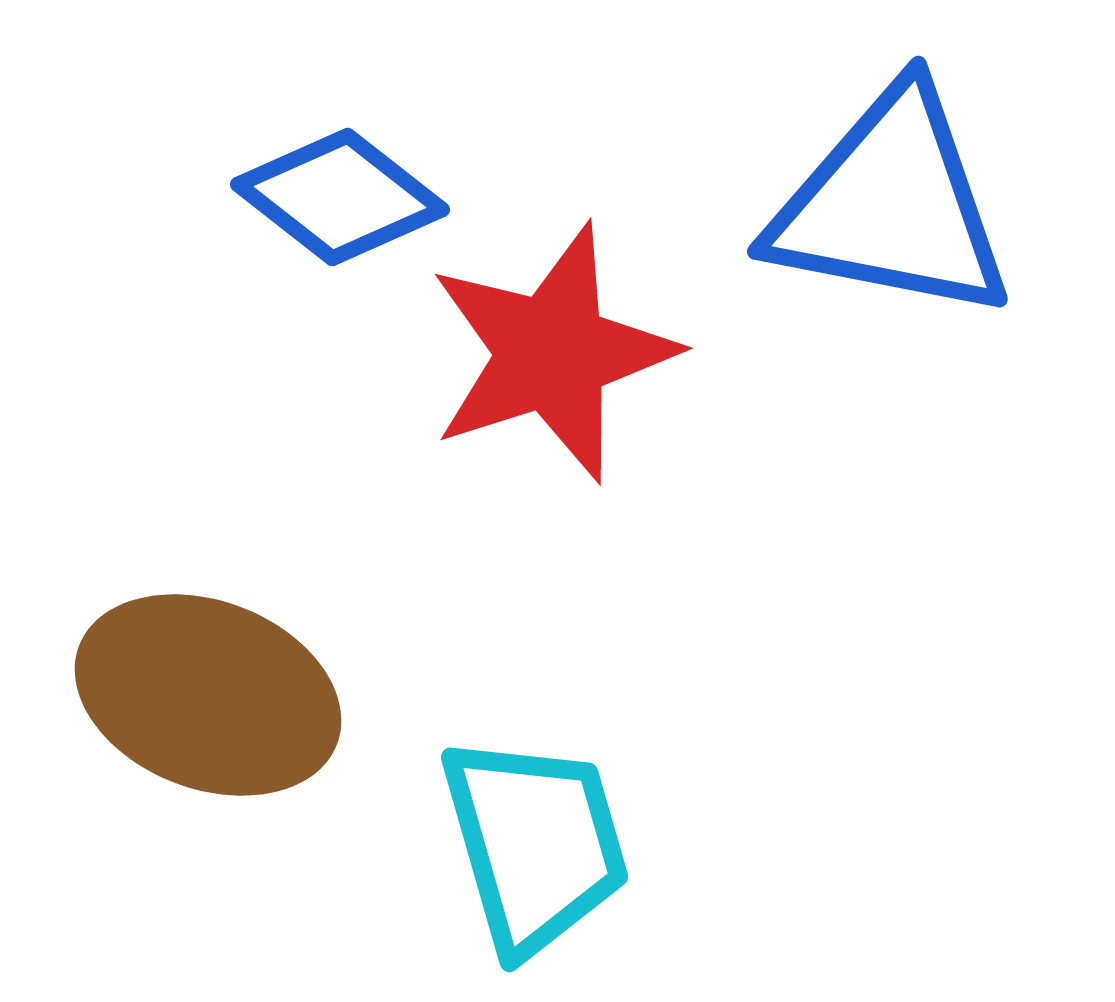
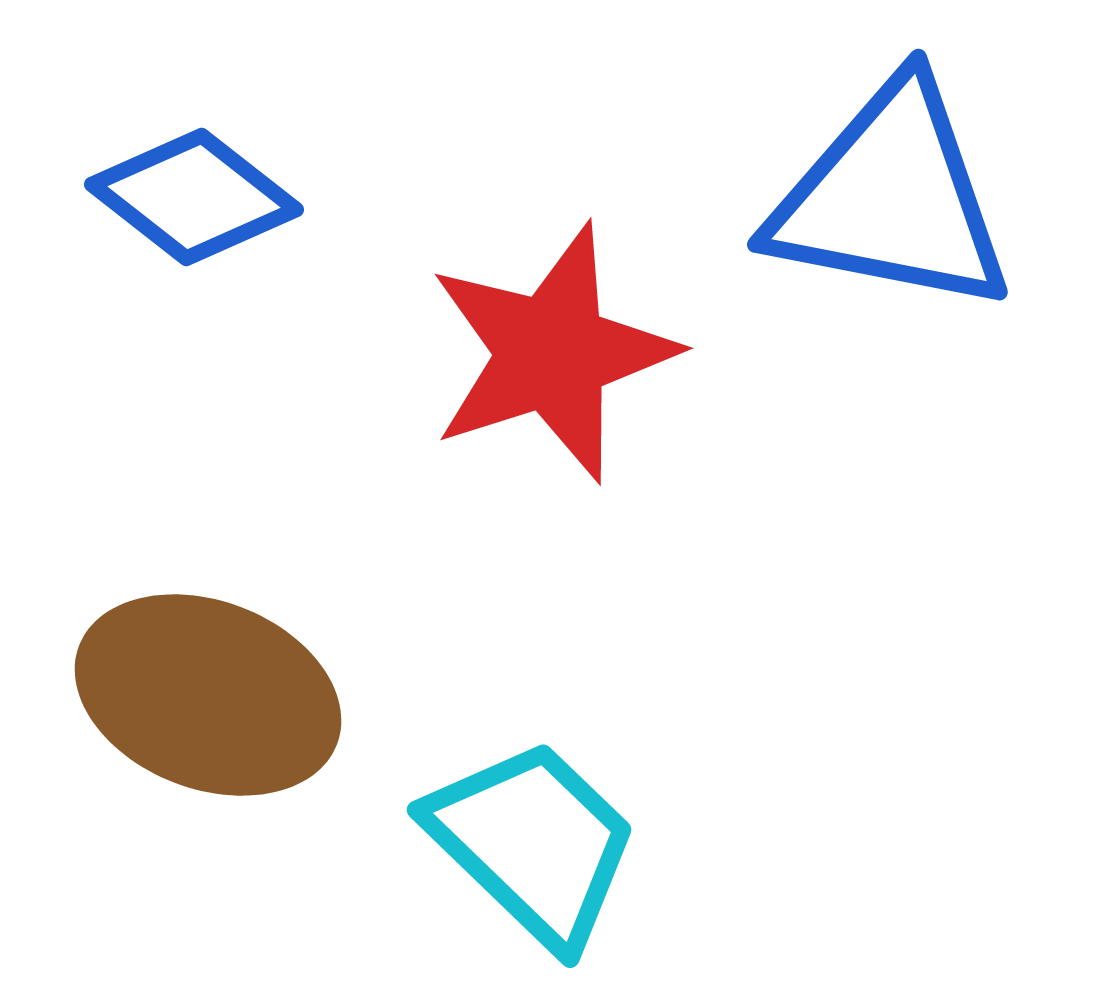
blue diamond: moved 146 px left
blue triangle: moved 7 px up
cyan trapezoid: moved 2 px left, 1 px up; rotated 30 degrees counterclockwise
